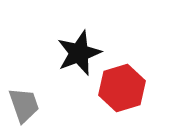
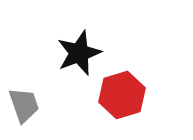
red hexagon: moved 7 px down
